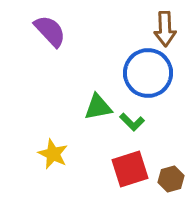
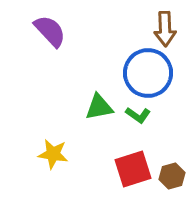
green triangle: moved 1 px right
green L-shape: moved 6 px right, 7 px up; rotated 10 degrees counterclockwise
yellow star: rotated 16 degrees counterclockwise
red square: moved 3 px right
brown hexagon: moved 1 px right, 3 px up
